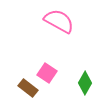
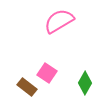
pink semicircle: rotated 60 degrees counterclockwise
brown rectangle: moved 1 px left, 1 px up
